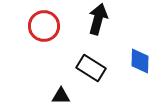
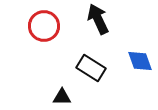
black arrow: rotated 40 degrees counterclockwise
blue diamond: rotated 20 degrees counterclockwise
black triangle: moved 1 px right, 1 px down
